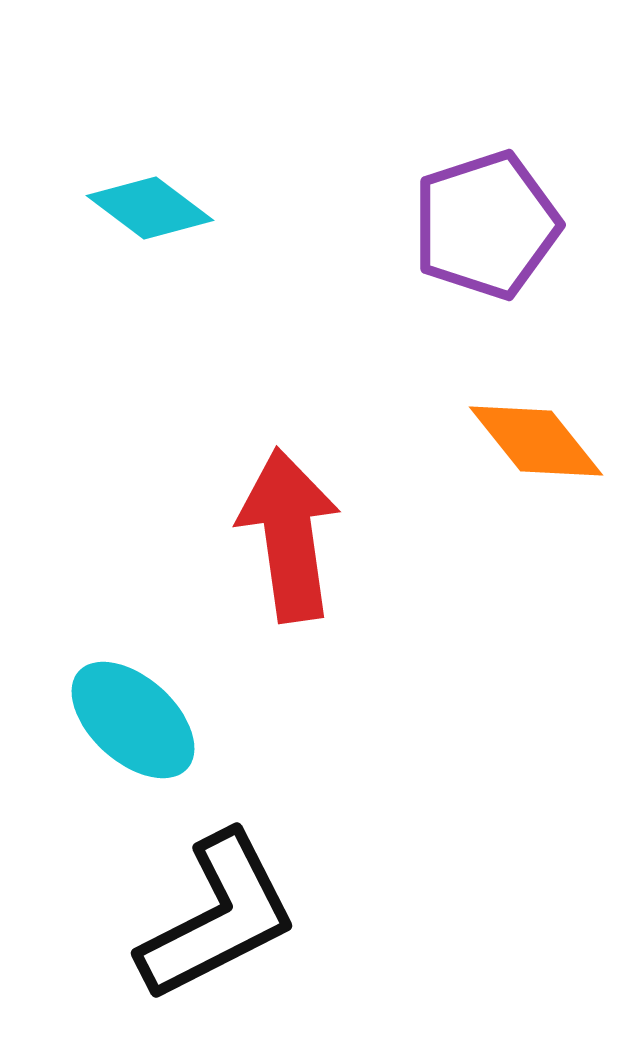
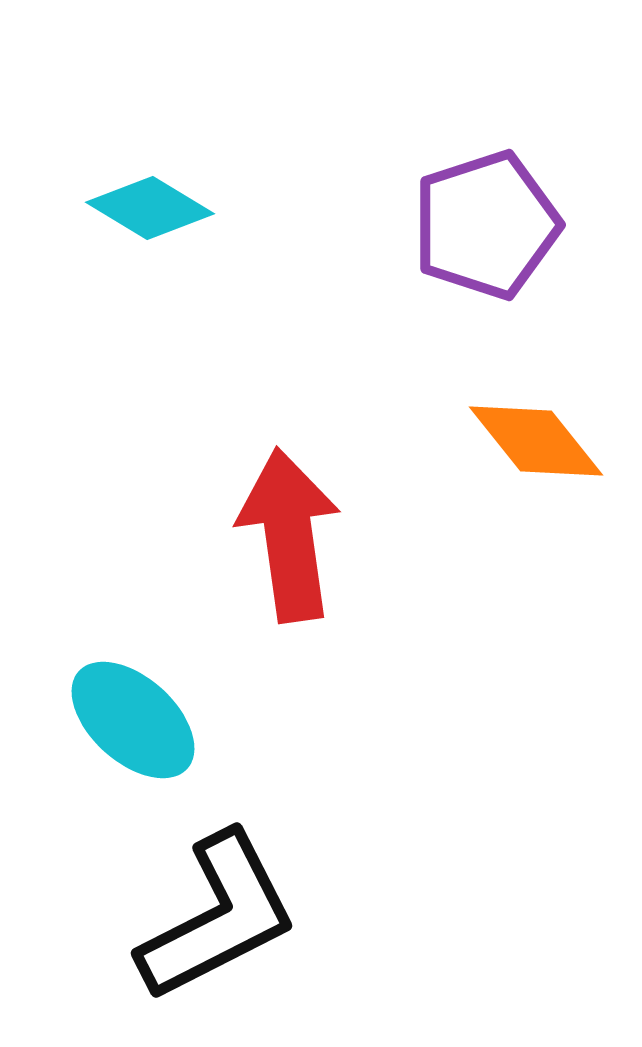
cyan diamond: rotated 6 degrees counterclockwise
